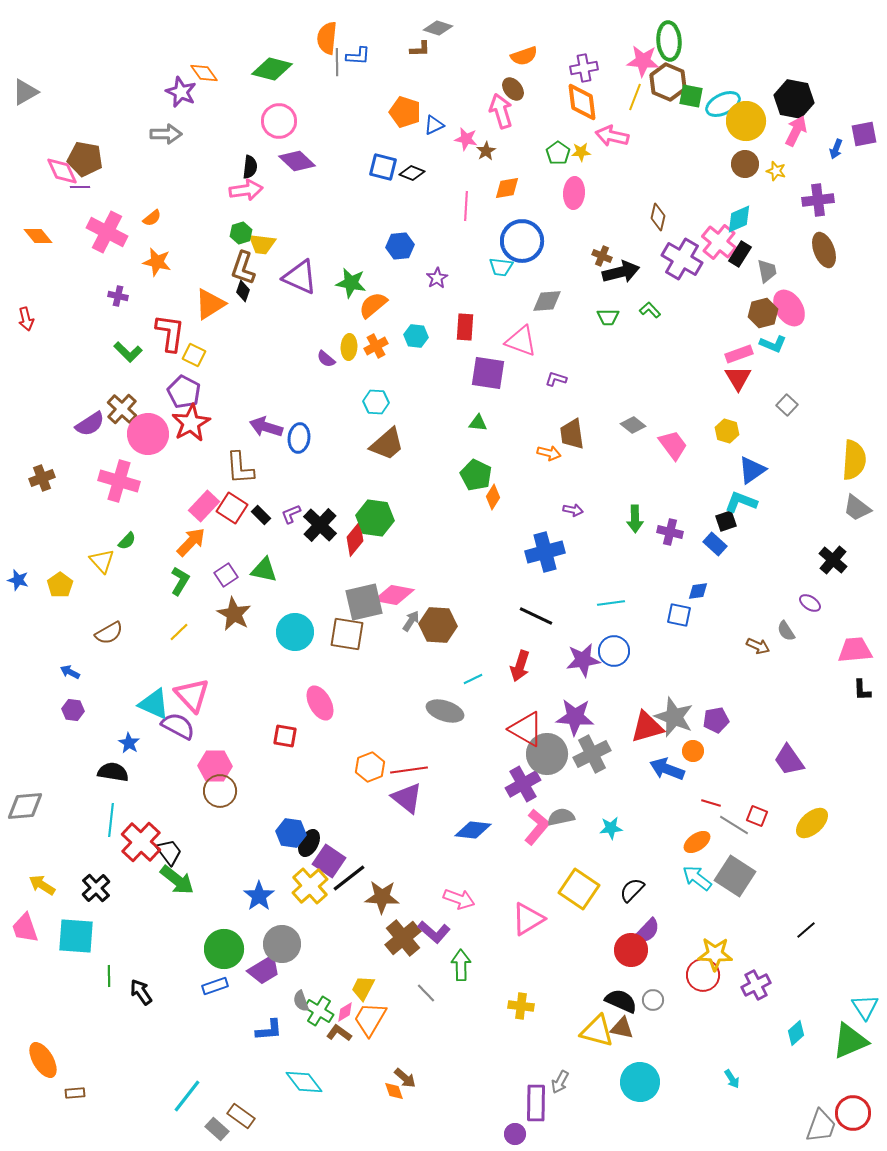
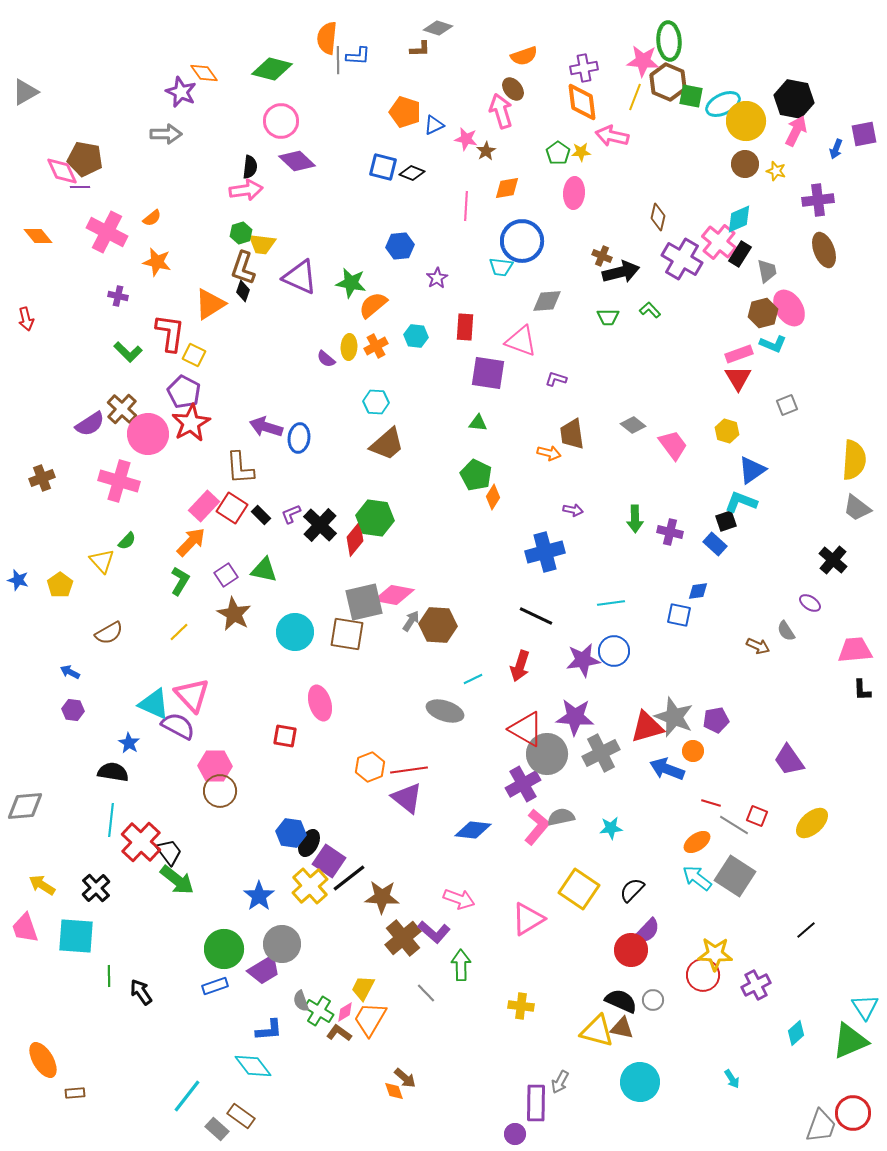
gray line at (337, 62): moved 1 px right, 2 px up
pink circle at (279, 121): moved 2 px right
gray square at (787, 405): rotated 25 degrees clockwise
pink ellipse at (320, 703): rotated 12 degrees clockwise
gray cross at (592, 754): moved 9 px right, 1 px up
cyan diamond at (304, 1082): moved 51 px left, 16 px up
